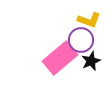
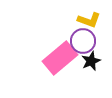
purple circle: moved 2 px right, 1 px down
